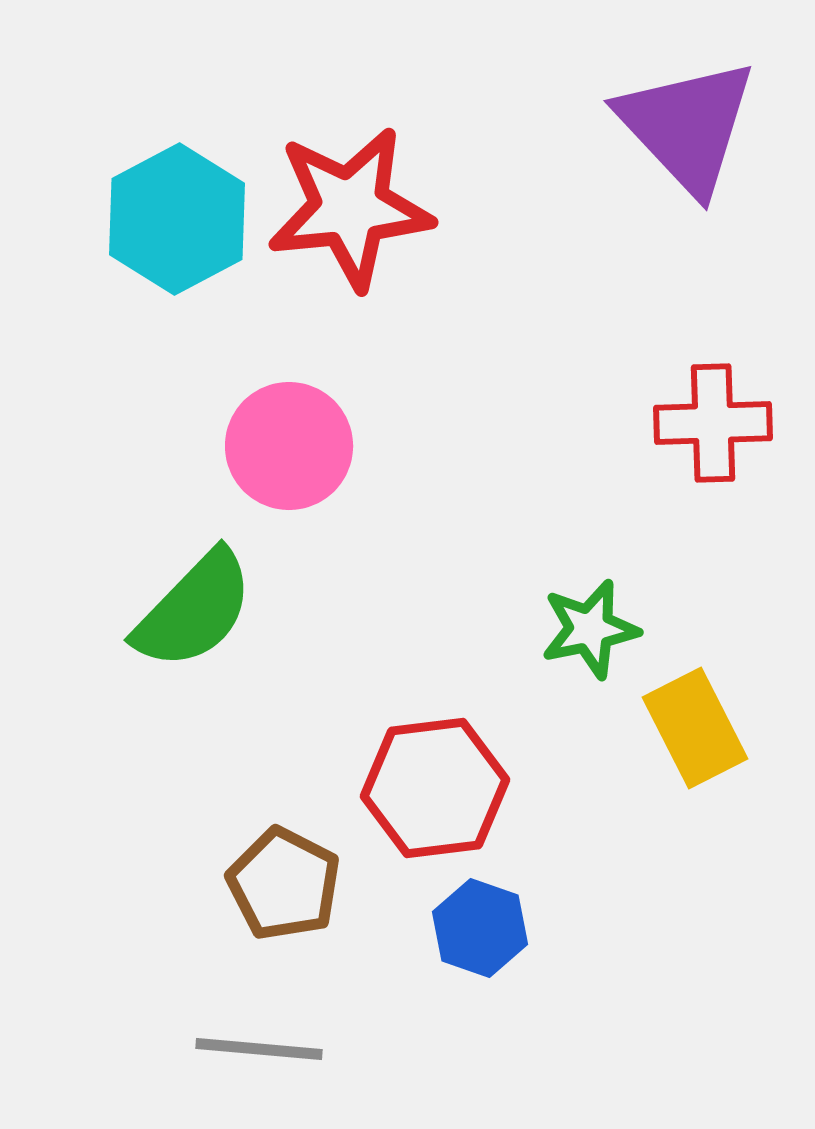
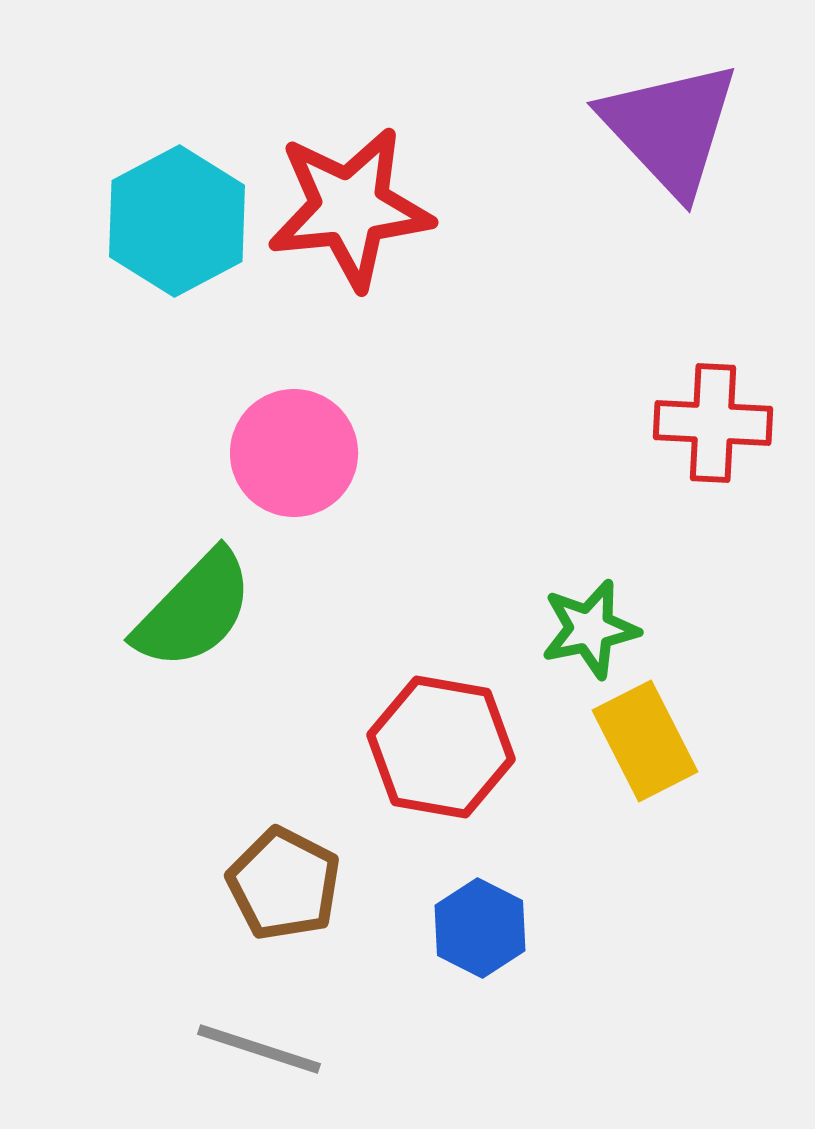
purple triangle: moved 17 px left, 2 px down
cyan hexagon: moved 2 px down
red cross: rotated 5 degrees clockwise
pink circle: moved 5 px right, 7 px down
yellow rectangle: moved 50 px left, 13 px down
red hexagon: moved 6 px right, 41 px up; rotated 17 degrees clockwise
blue hexagon: rotated 8 degrees clockwise
gray line: rotated 13 degrees clockwise
